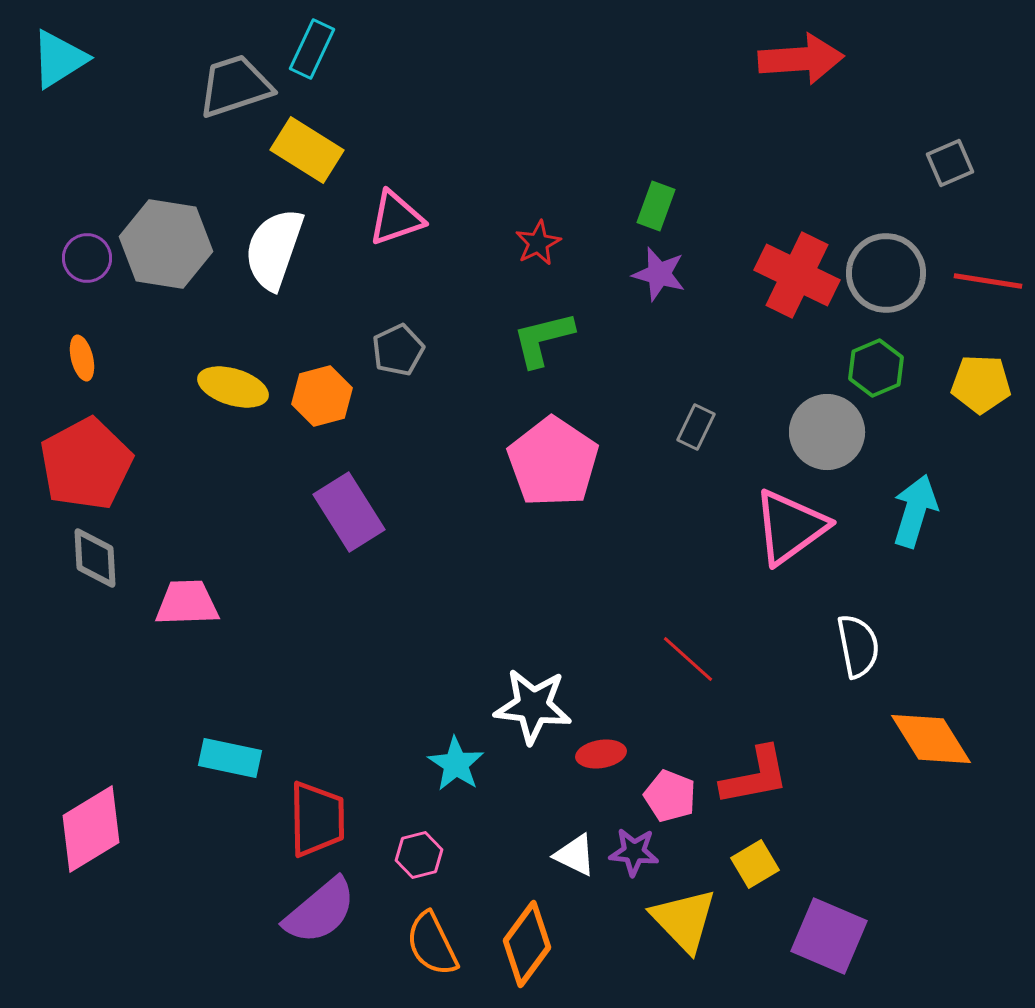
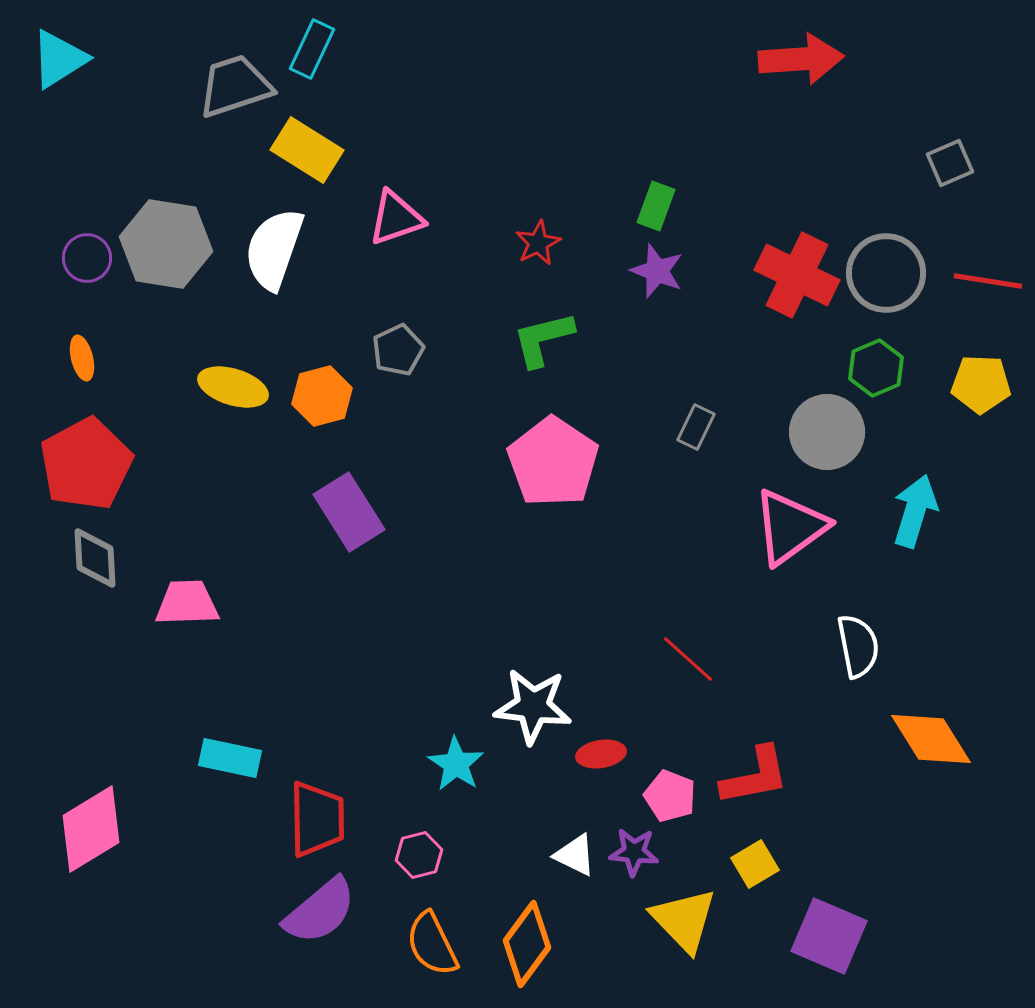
purple star at (659, 274): moved 2 px left, 3 px up; rotated 6 degrees clockwise
